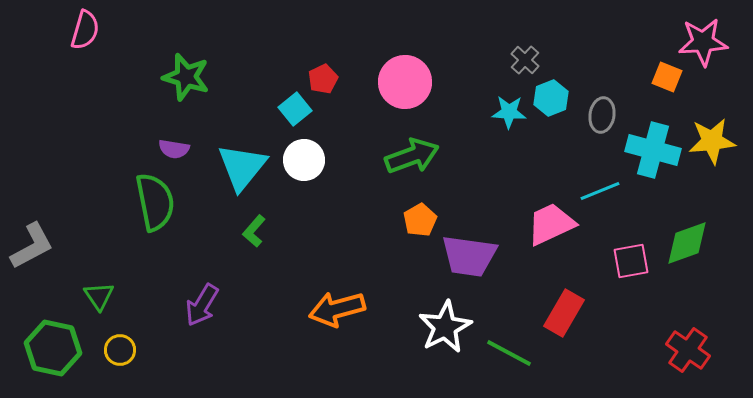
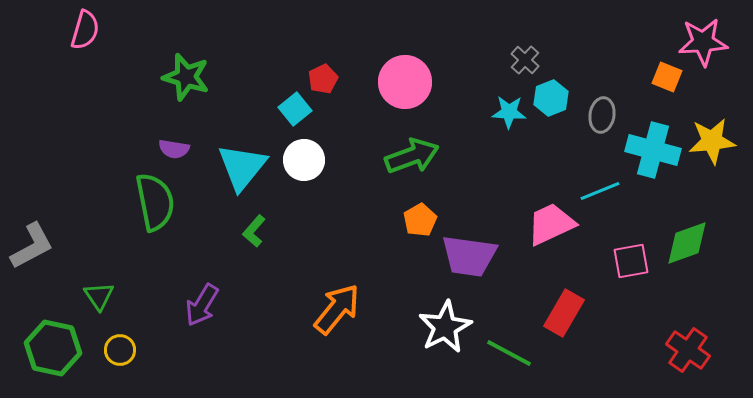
orange arrow: rotated 144 degrees clockwise
